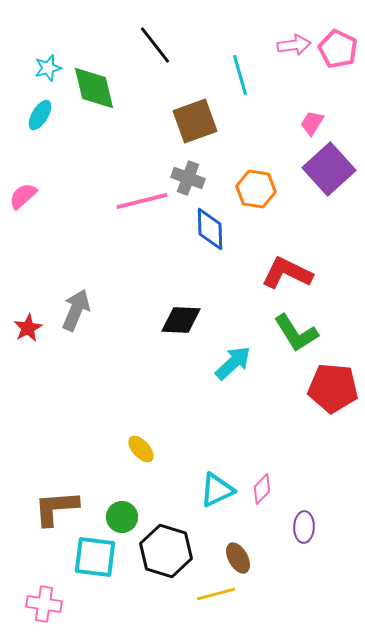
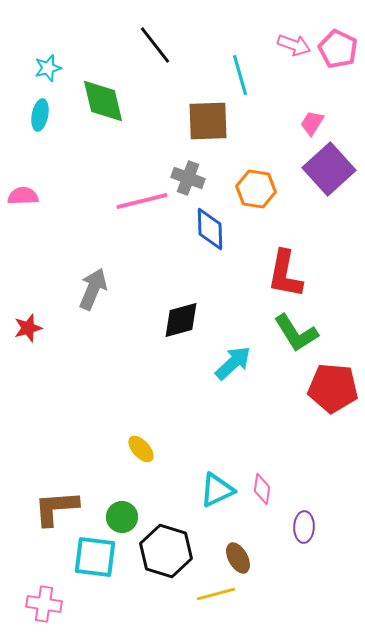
pink arrow: rotated 28 degrees clockwise
green diamond: moved 9 px right, 13 px down
cyan ellipse: rotated 20 degrees counterclockwise
brown square: moved 13 px right; rotated 18 degrees clockwise
pink semicircle: rotated 40 degrees clockwise
red L-shape: moved 2 px left, 1 px down; rotated 105 degrees counterclockwise
gray arrow: moved 17 px right, 21 px up
black diamond: rotated 18 degrees counterclockwise
red star: rotated 12 degrees clockwise
pink diamond: rotated 36 degrees counterclockwise
